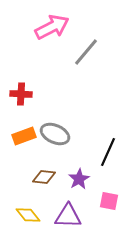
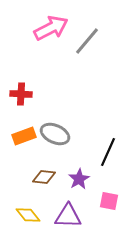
pink arrow: moved 1 px left, 1 px down
gray line: moved 1 px right, 11 px up
